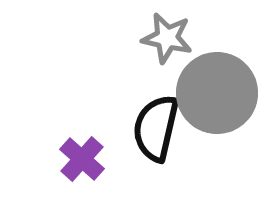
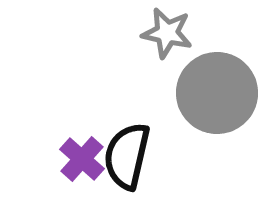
gray star: moved 5 px up
black semicircle: moved 29 px left, 28 px down
